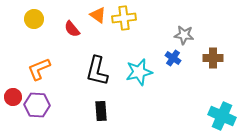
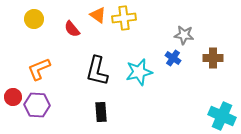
black rectangle: moved 1 px down
